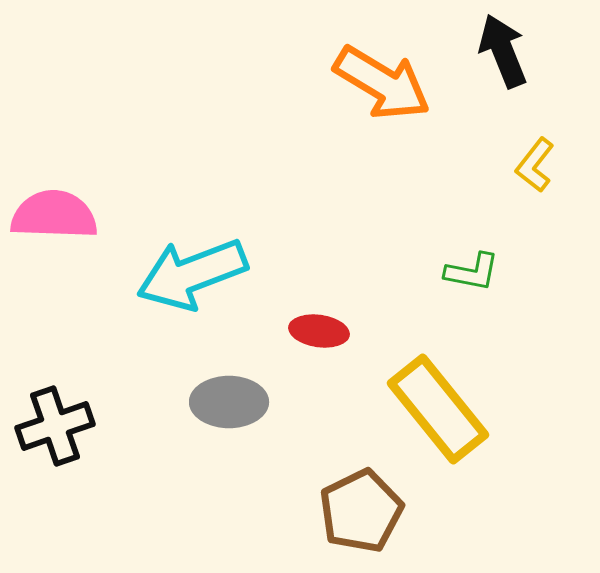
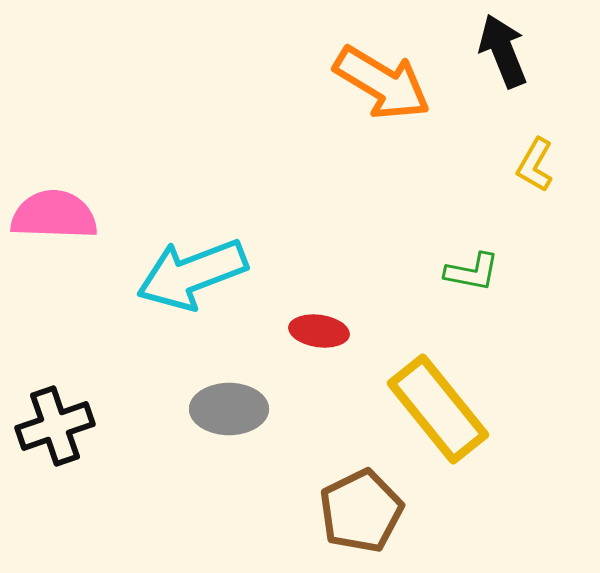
yellow L-shape: rotated 8 degrees counterclockwise
gray ellipse: moved 7 px down
